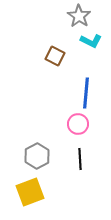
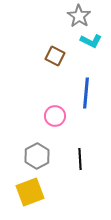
pink circle: moved 23 px left, 8 px up
